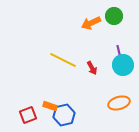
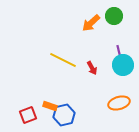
orange arrow: rotated 18 degrees counterclockwise
